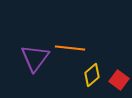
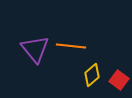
orange line: moved 1 px right, 2 px up
purple triangle: moved 9 px up; rotated 16 degrees counterclockwise
